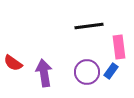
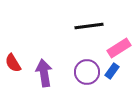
pink rectangle: moved 1 px down; rotated 65 degrees clockwise
red semicircle: rotated 24 degrees clockwise
blue rectangle: moved 1 px right
